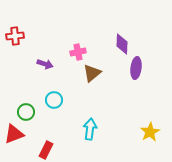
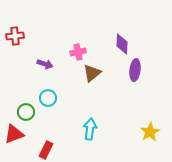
purple ellipse: moved 1 px left, 2 px down
cyan circle: moved 6 px left, 2 px up
